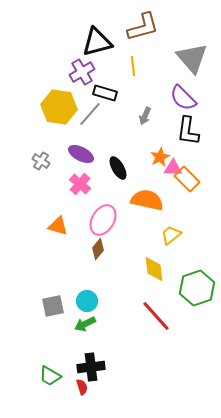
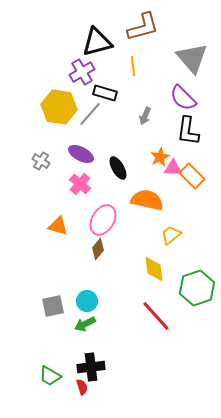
orange rectangle: moved 5 px right, 3 px up
